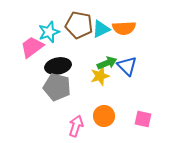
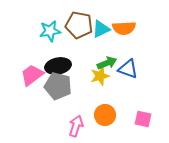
cyan star: moved 1 px right, 1 px up; rotated 10 degrees clockwise
pink trapezoid: moved 28 px down
blue triangle: moved 1 px right, 3 px down; rotated 25 degrees counterclockwise
gray pentagon: moved 1 px right, 1 px up
orange circle: moved 1 px right, 1 px up
